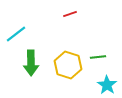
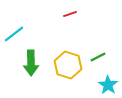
cyan line: moved 2 px left
green line: rotated 21 degrees counterclockwise
cyan star: moved 1 px right
